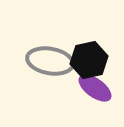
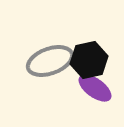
gray ellipse: rotated 30 degrees counterclockwise
